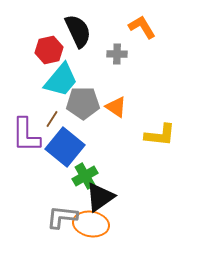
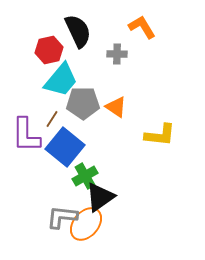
orange ellipse: moved 5 px left; rotated 60 degrees counterclockwise
